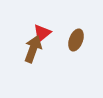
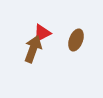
red triangle: rotated 12 degrees clockwise
